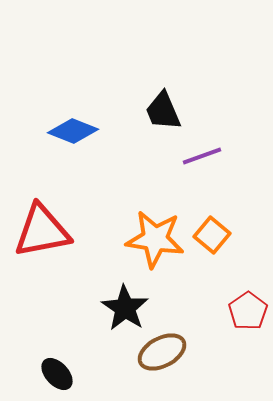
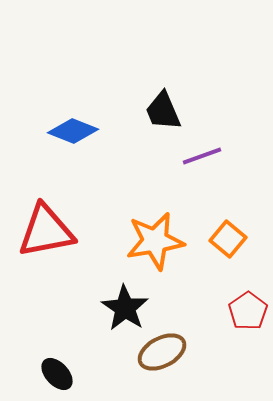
red triangle: moved 4 px right
orange square: moved 16 px right, 4 px down
orange star: moved 2 px down; rotated 18 degrees counterclockwise
